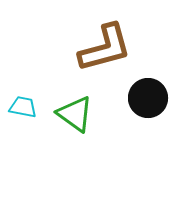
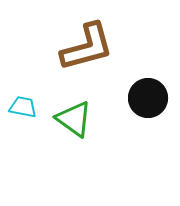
brown L-shape: moved 18 px left, 1 px up
green triangle: moved 1 px left, 5 px down
